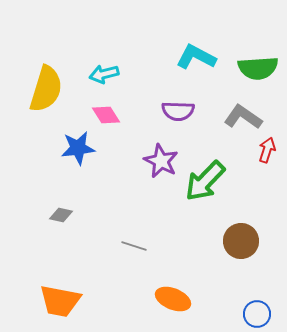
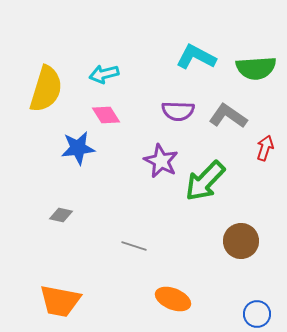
green semicircle: moved 2 px left
gray L-shape: moved 15 px left, 1 px up
red arrow: moved 2 px left, 2 px up
